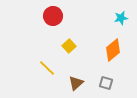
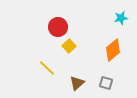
red circle: moved 5 px right, 11 px down
brown triangle: moved 1 px right
